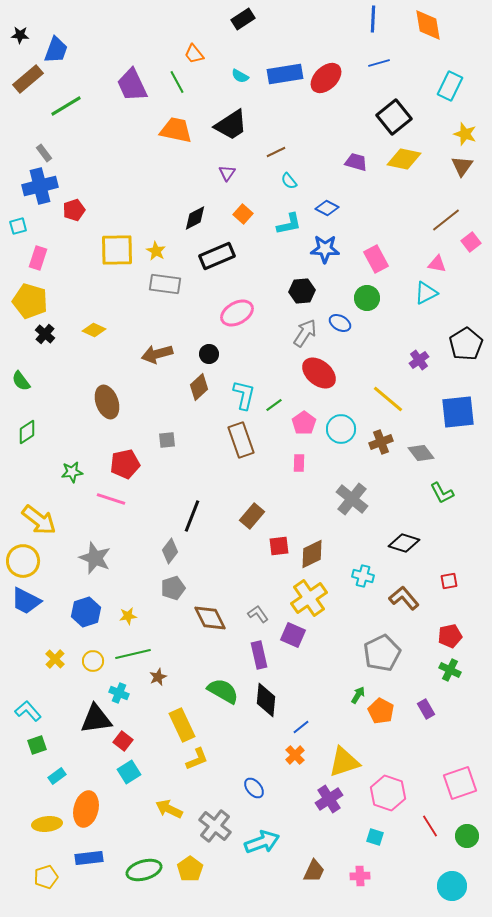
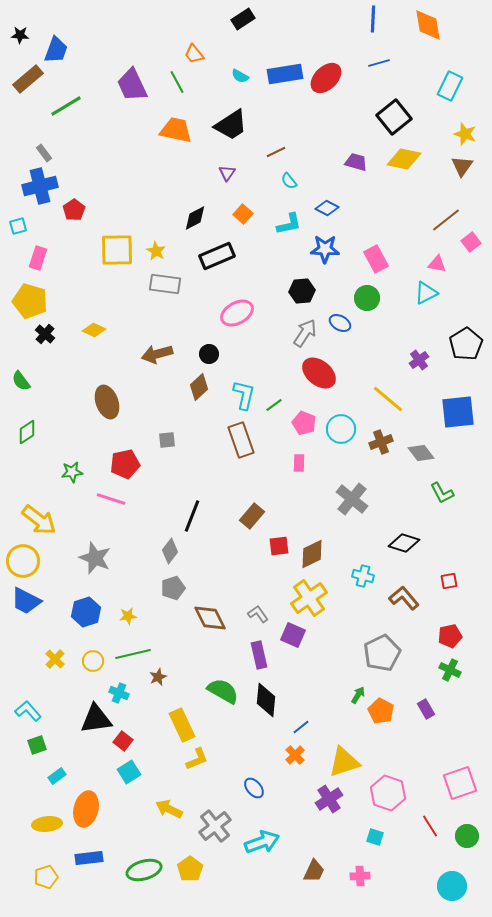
red pentagon at (74, 210): rotated 15 degrees counterclockwise
pink pentagon at (304, 423): rotated 15 degrees counterclockwise
gray cross at (215, 826): rotated 12 degrees clockwise
